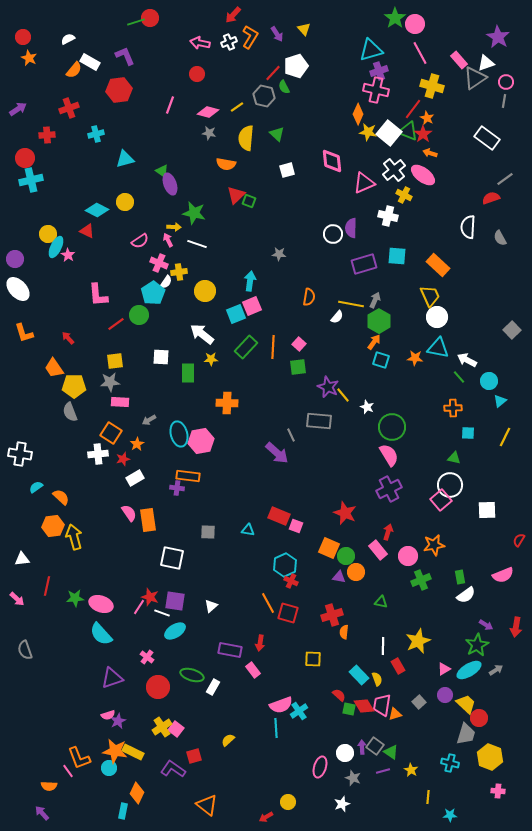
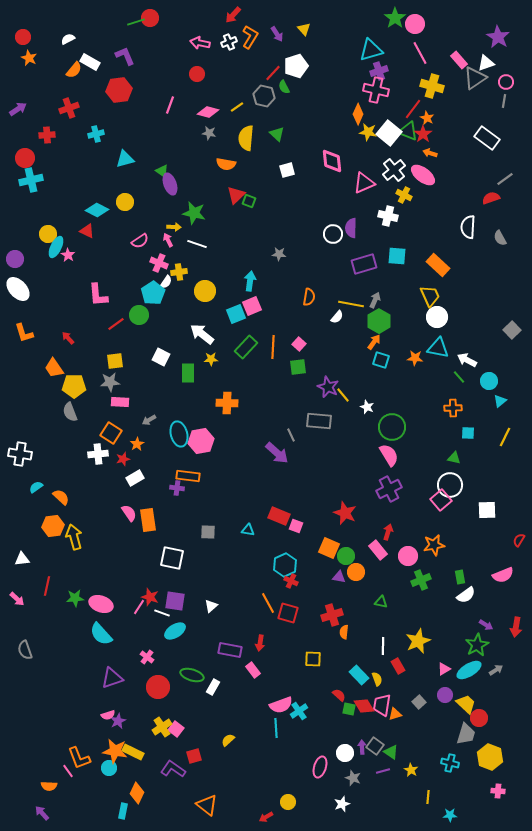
white square at (161, 357): rotated 24 degrees clockwise
